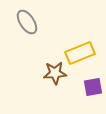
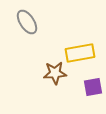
yellow rectangle: rotated 12 degrees clockwise
